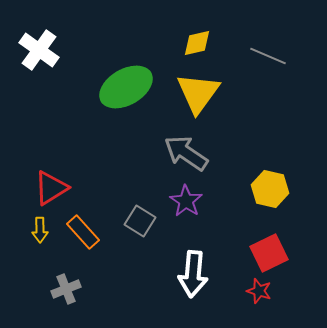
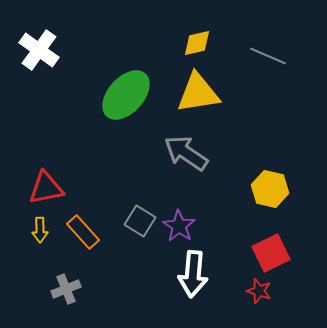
green ellipse: moved 8 px down; rotated 18 degrees counterclockwise
yellow triangle: rotated 45 degrees clockwise
red triangle: moved 5 px left; rotated 21 degrees clockwise
purple star: moved 7 px left, 25 px down
red square: moved 2 px right
